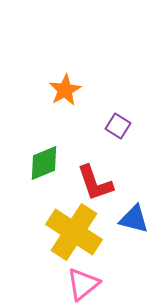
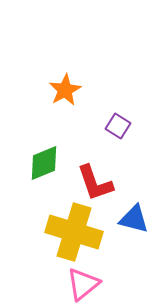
yellow cross: rotated 16 degrees counterclockwise
